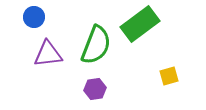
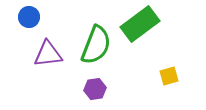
blue circle: moved 5 px left
